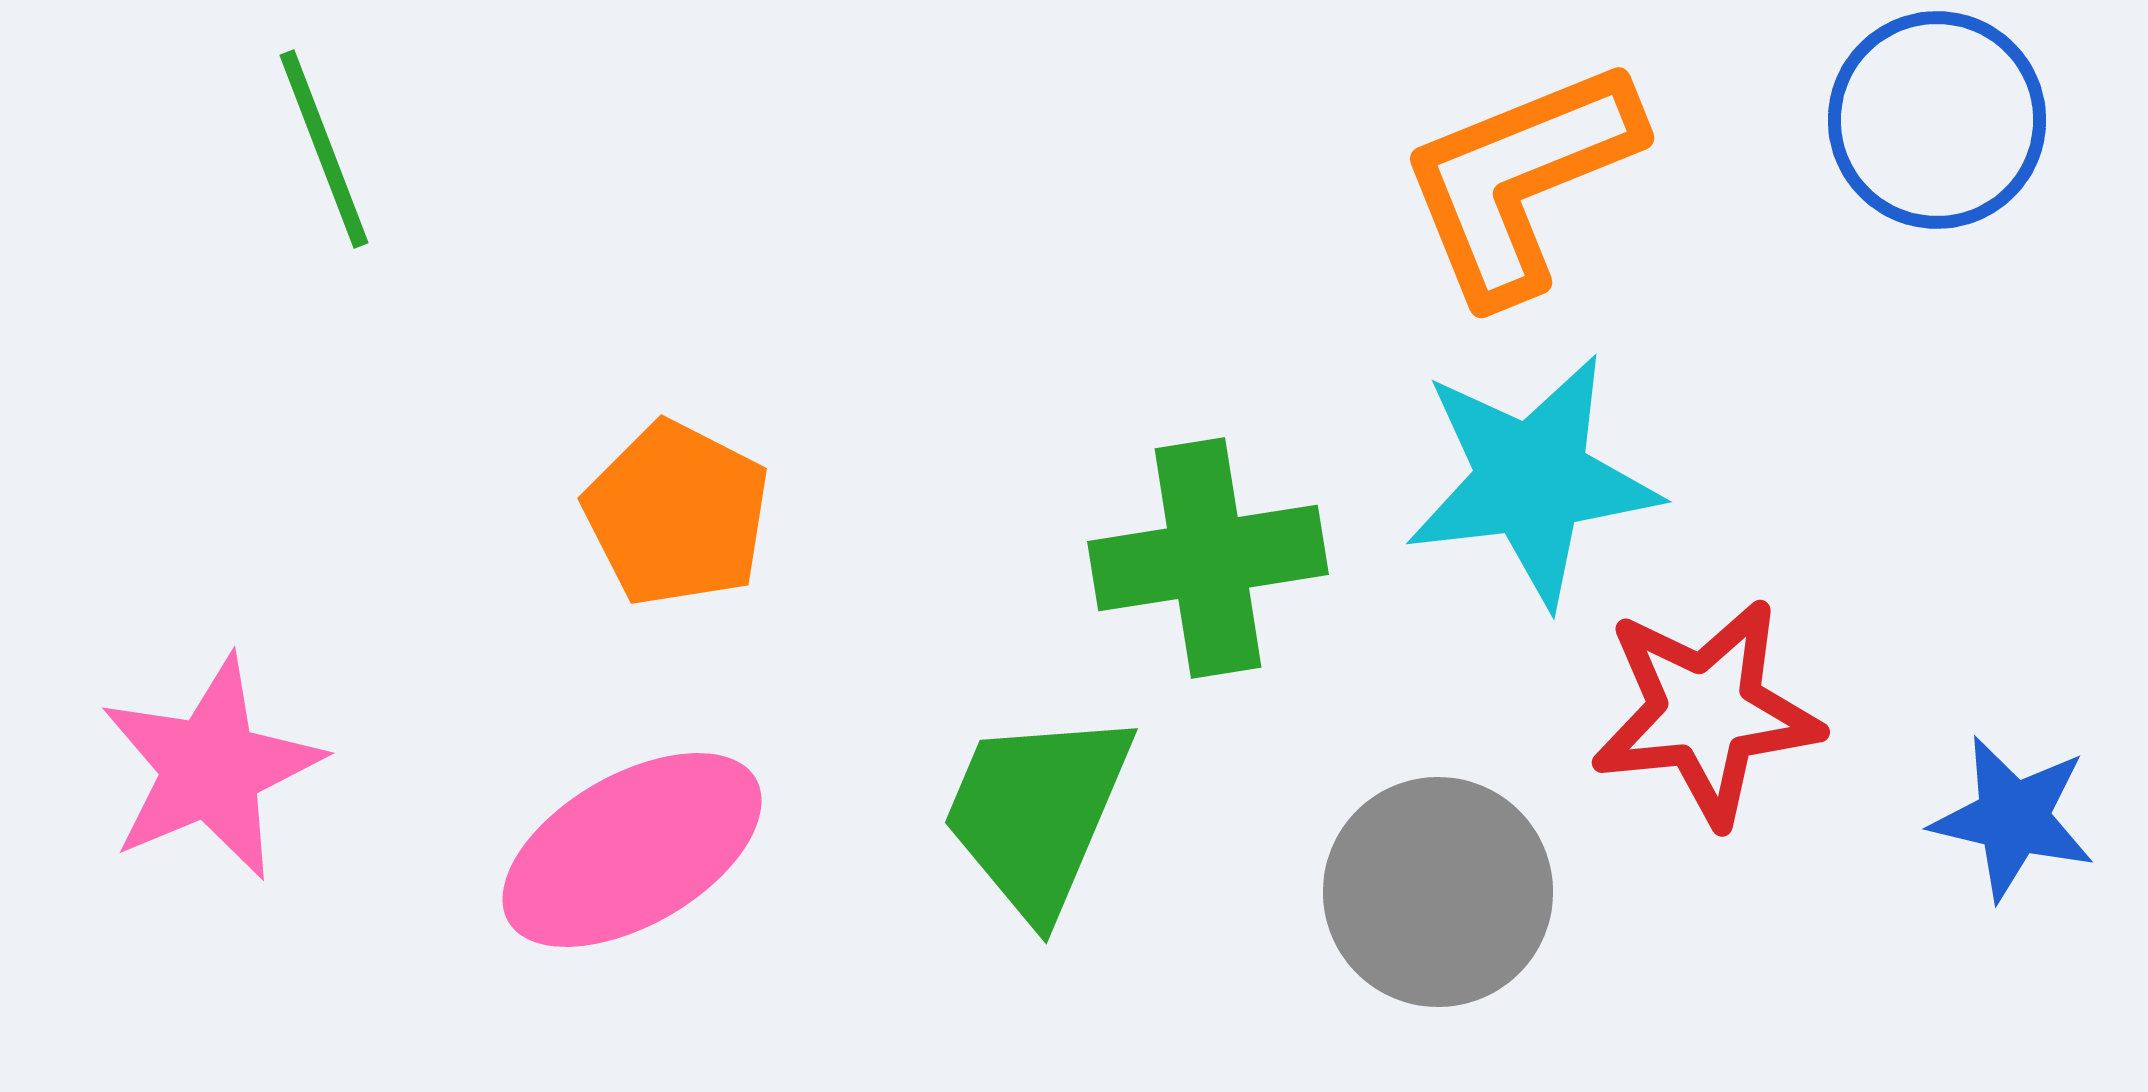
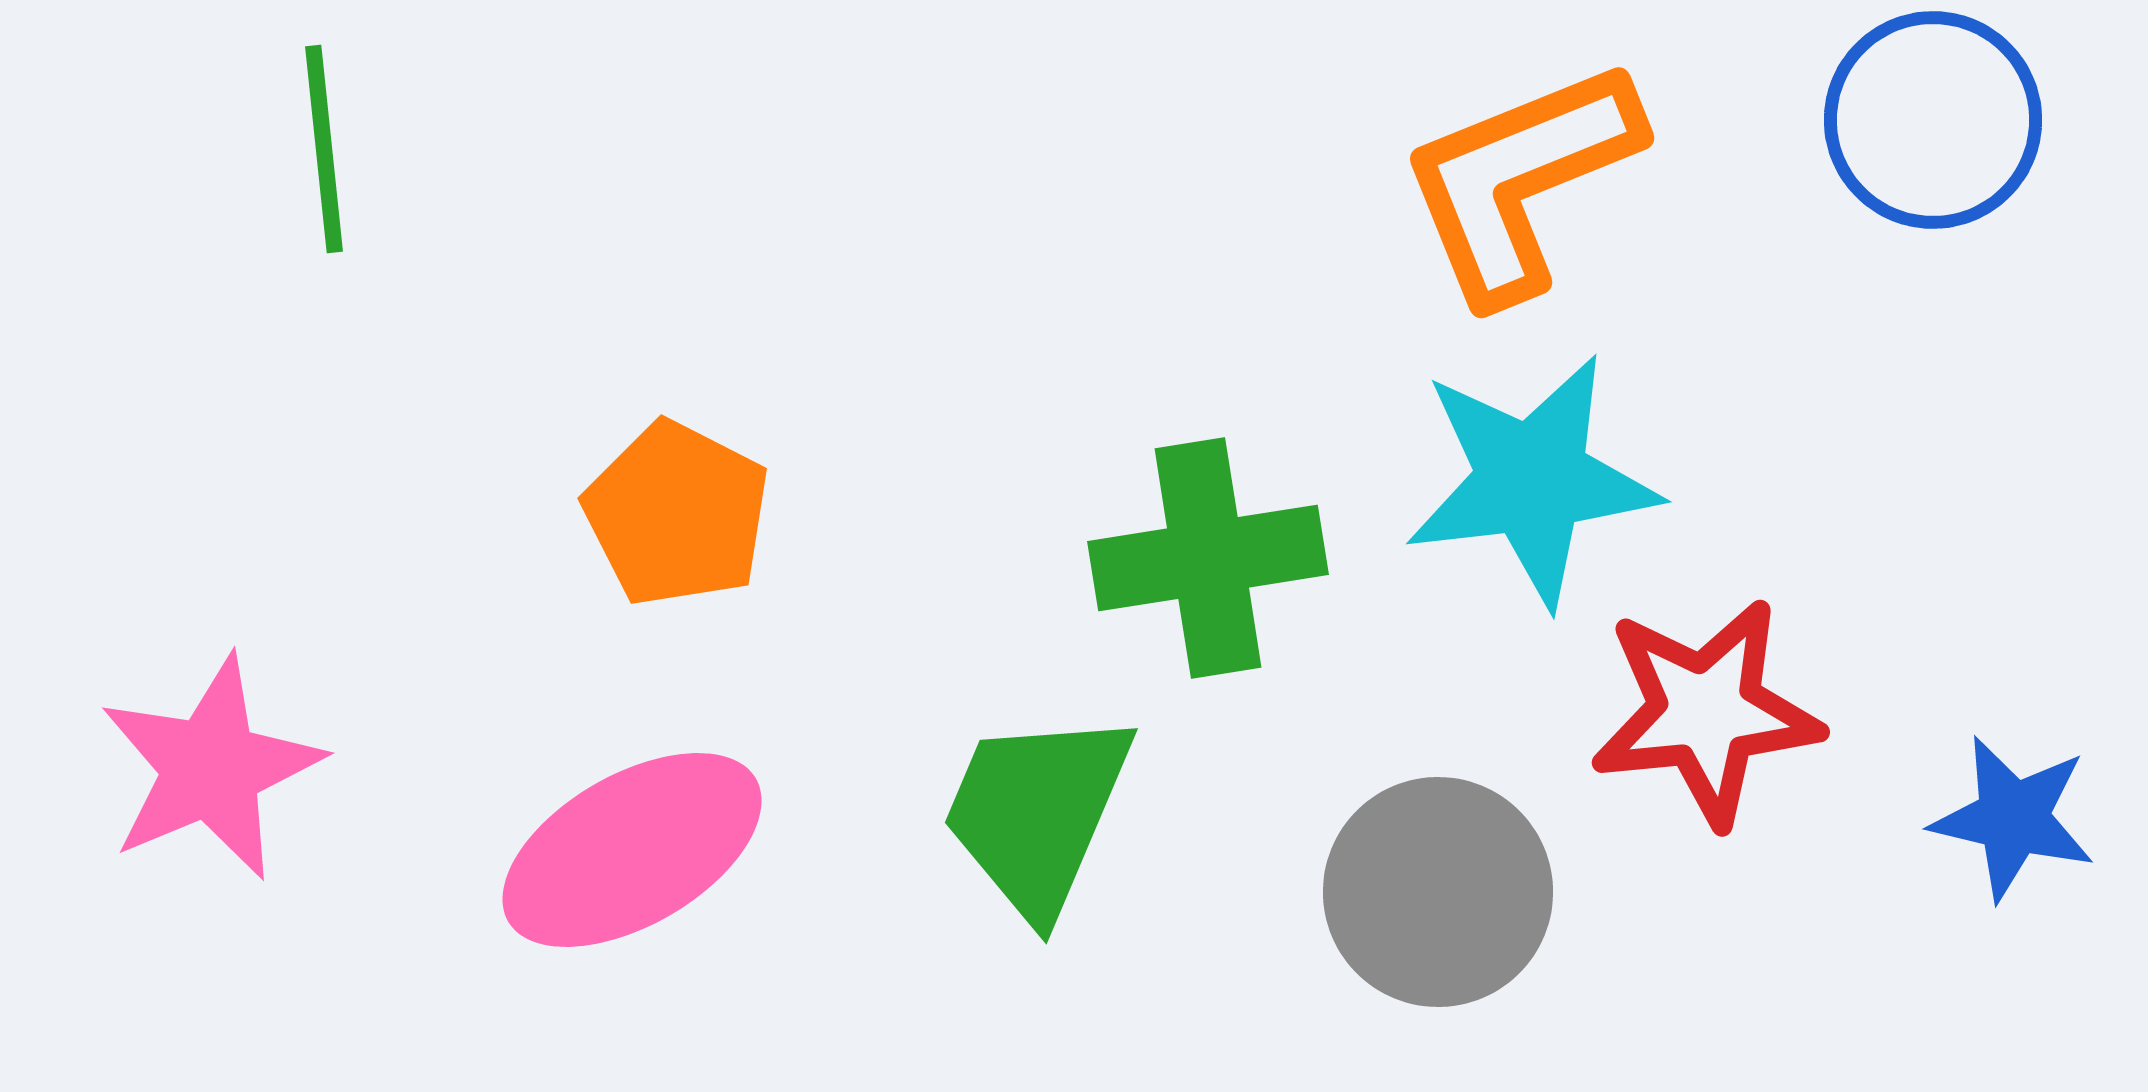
blue circle: moved 4 px left
green line: rotated 15 degrees clockwise
